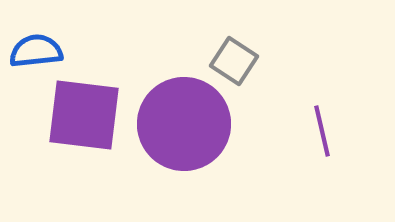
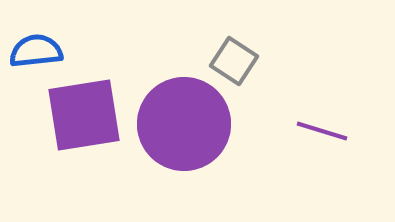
purple square: rotated 16 degrees counterclockwise
purple line: rotated 60 degrees counterclockwise
